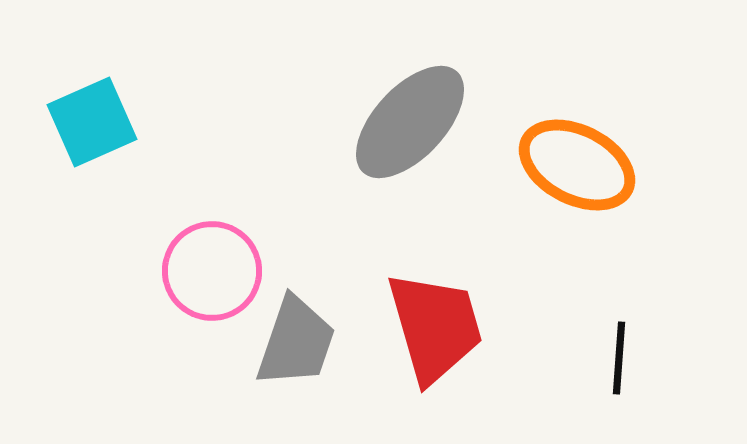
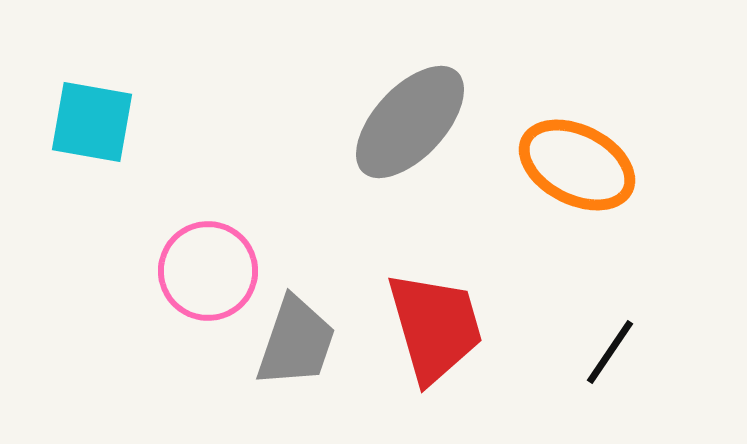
cyan square: rotated 34 degrees clockwise
pink circle: moved 4 px left
black line: moved 9 px left, 6 px up; rotated 30 degrees clockwise
